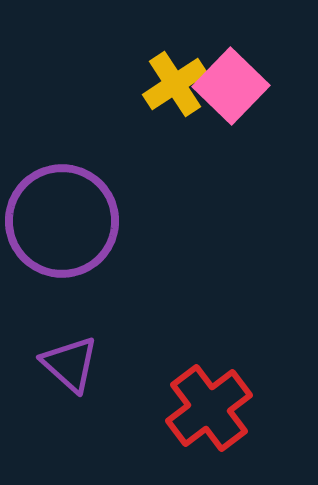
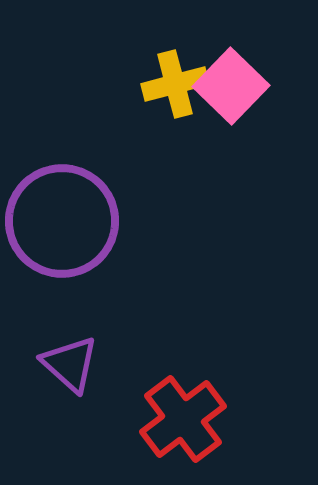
yellow cross: rotated 18 degrees clockwise
red cross: moved 26 px left, 11 px down
